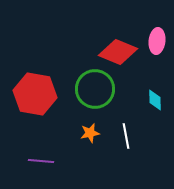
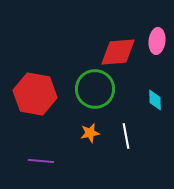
red diamond: rotated 27 degrees counterclockwise
